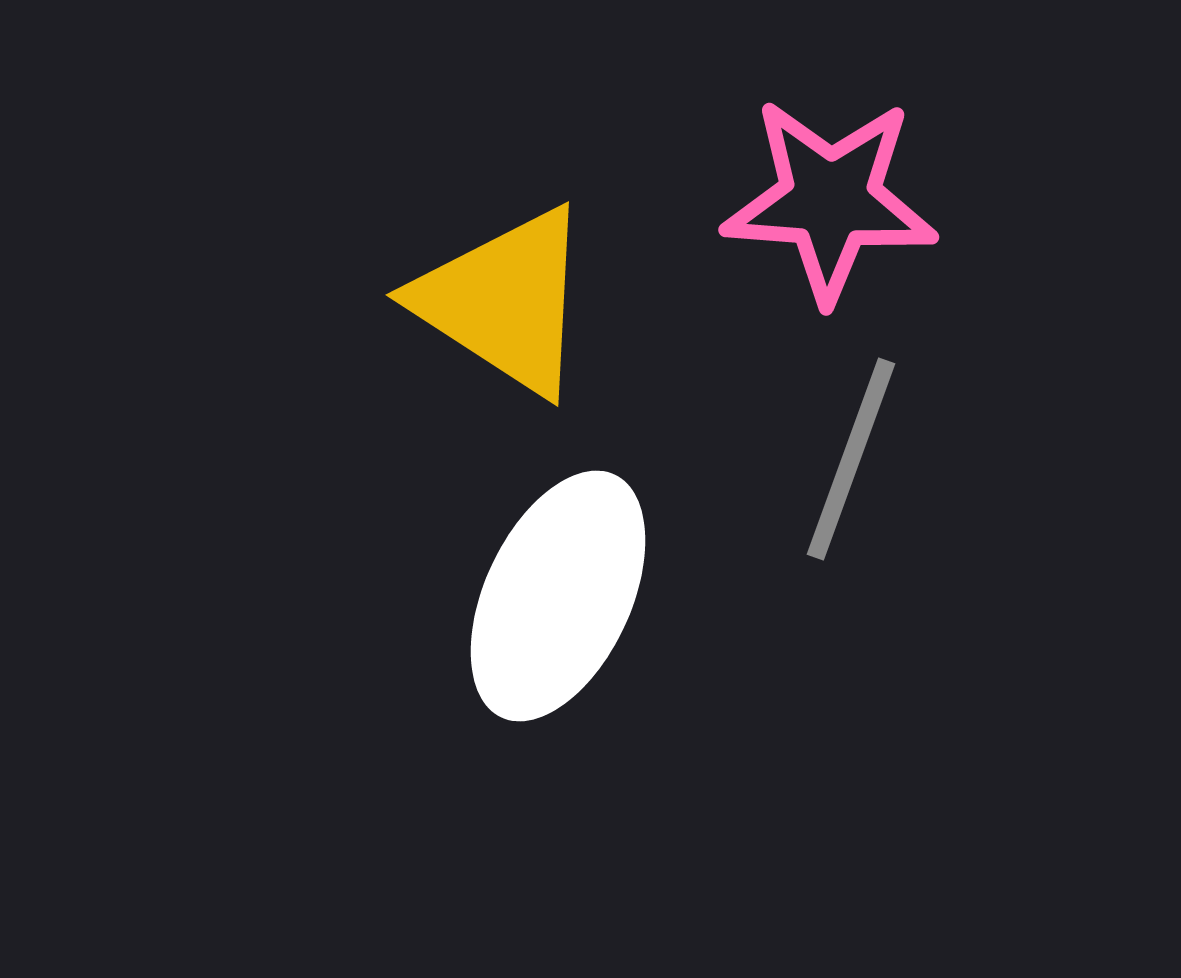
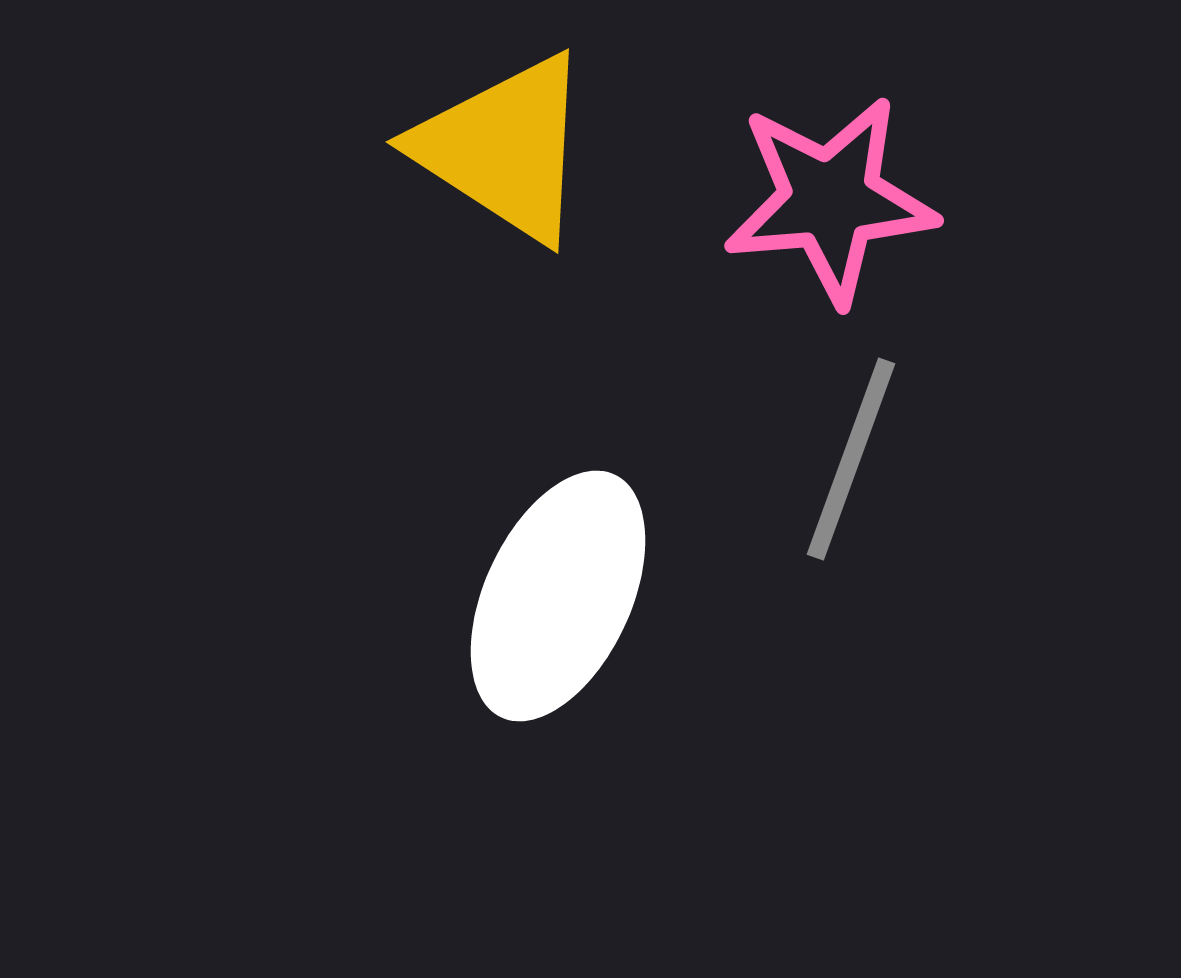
pink star: rotated 9 degrees counterclockwise
yellow triangle: moved 153 px up
